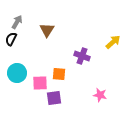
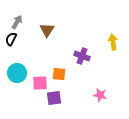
yellow arrow: rotated 56 degrees counterclockwise
